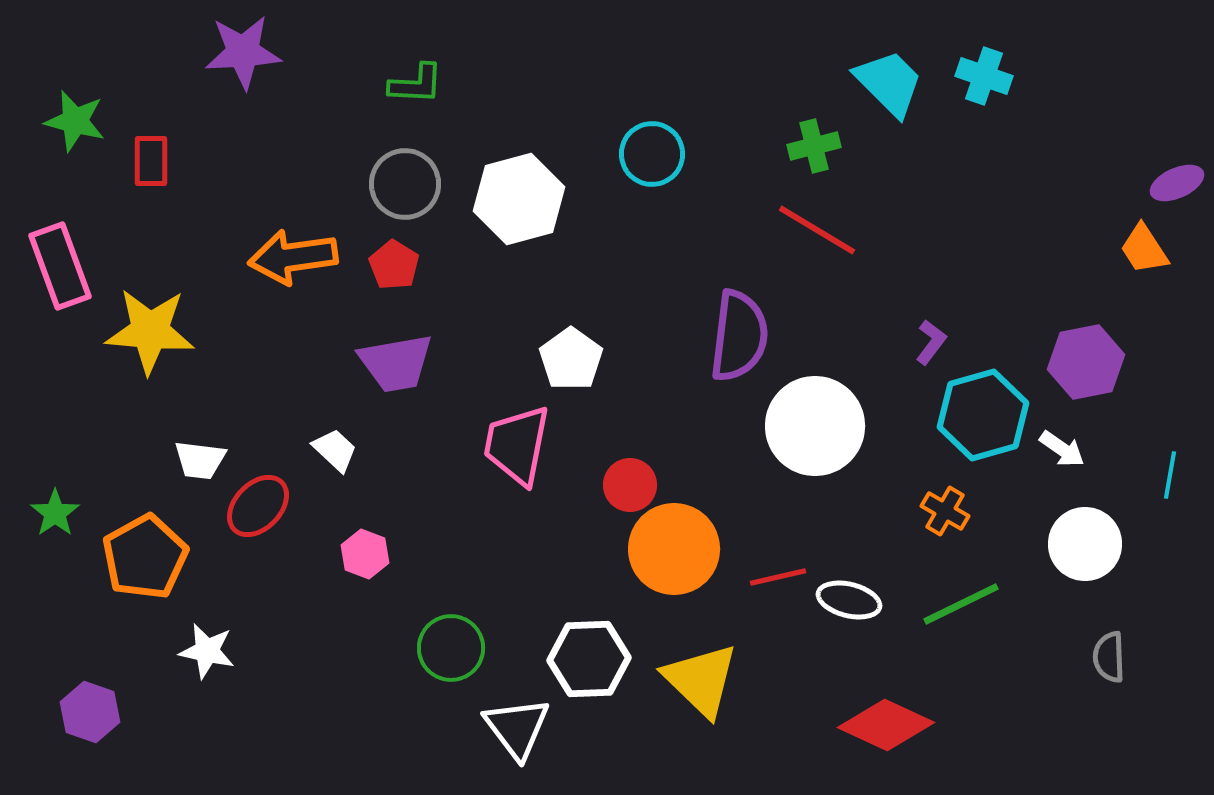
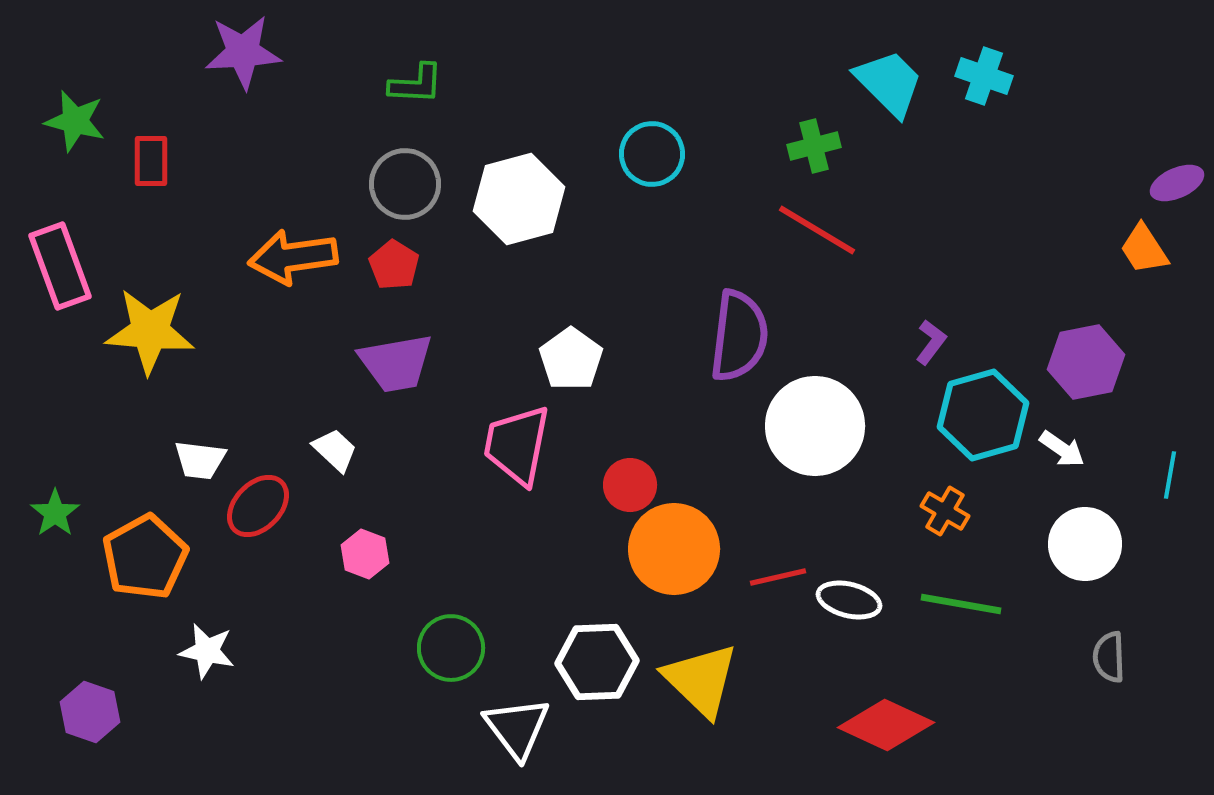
green line at (961, 604): rotated 36 degrees clockwise
white hexagon at (589, 659): moved 8 px right, 3 px down
